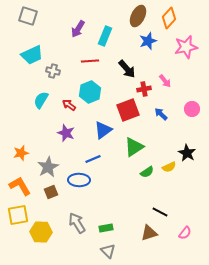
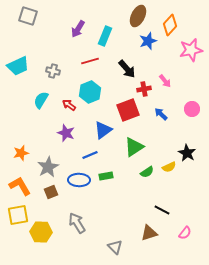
orange diamond: moved 1 px right, 7 px down
pink star: moved 5 px right, 3 px down
cyan trapezoid: moved 14 px left, 11 px down
red line: rotated 12 degrees counterclockwise
blue line: moved 3 px left, 4 px up
black line: moved 2 px right, 2 px up
green rectangle: moved 52 px up
gray triangle: moved 7 px right, 4 px up
